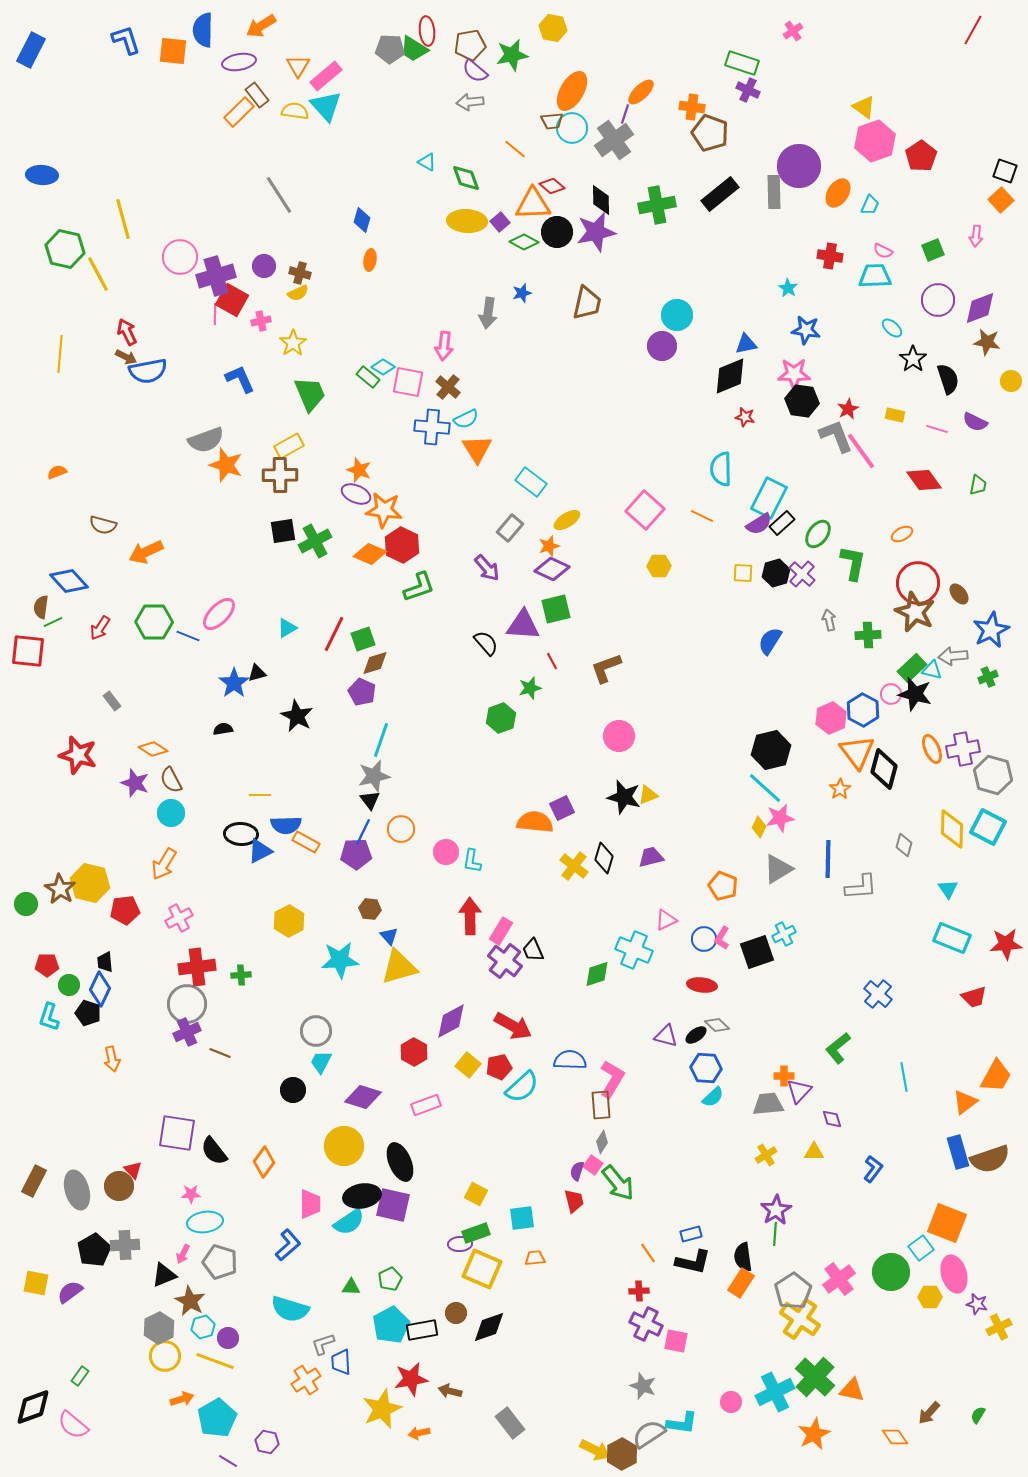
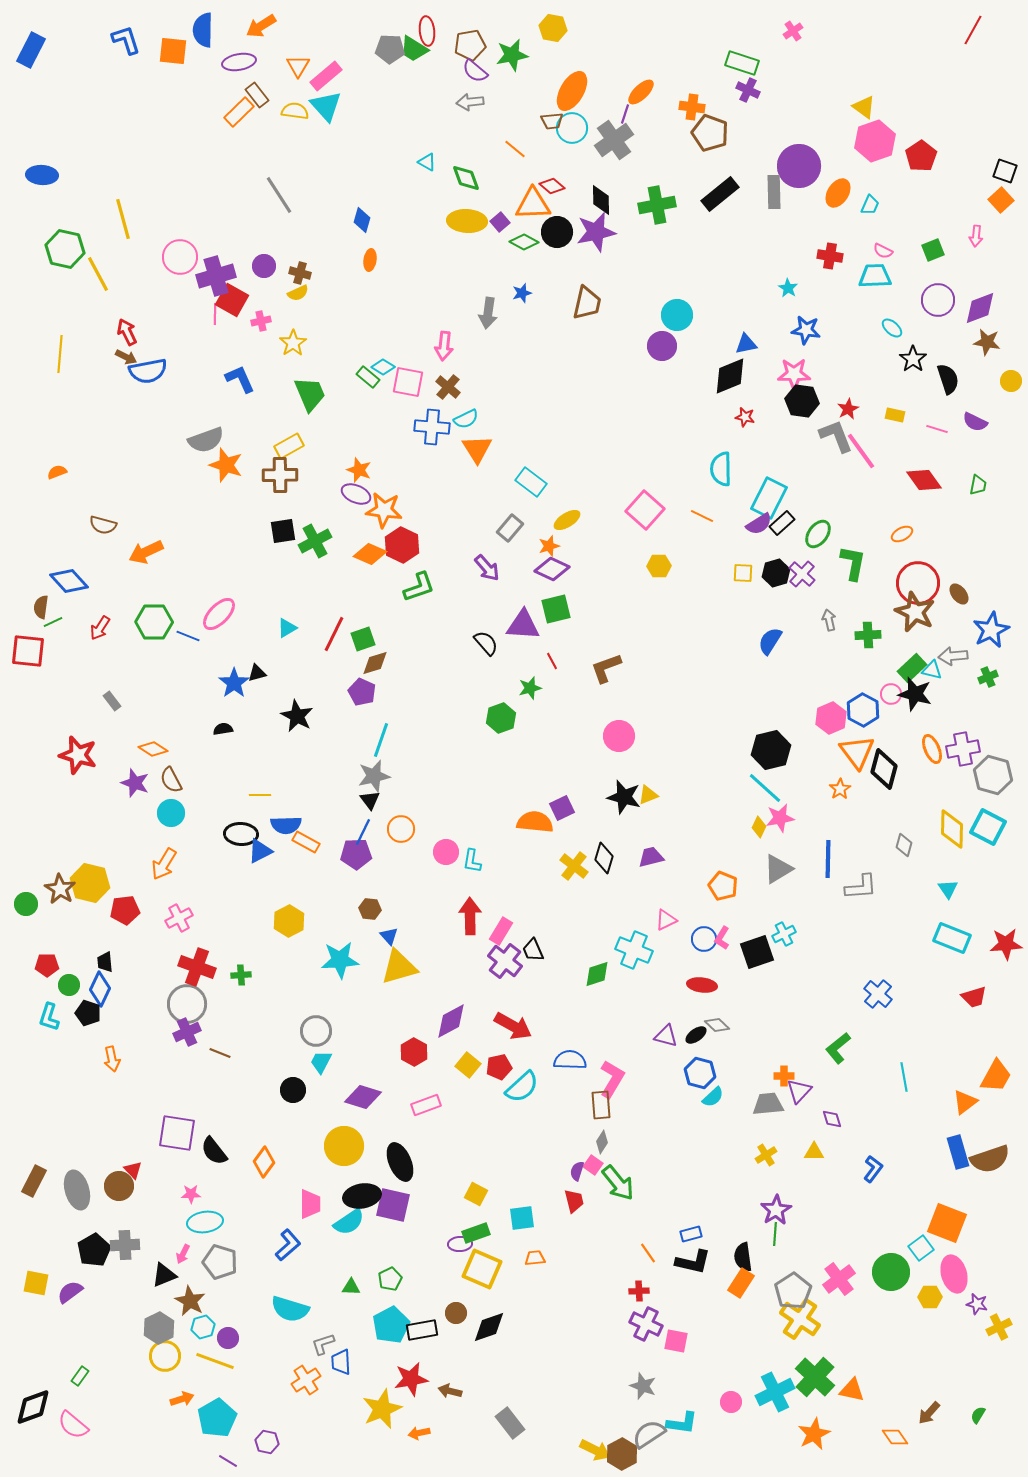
red cross at (197, 967): rotated 27 degrees clockwise
blue hexagon at (706, 1068): moved 6 px left, 5 px down; rotated 12 degrees clockwise
